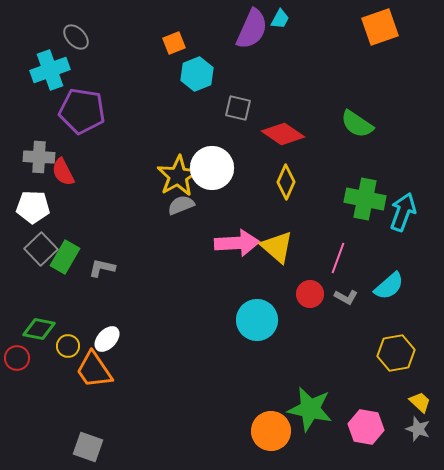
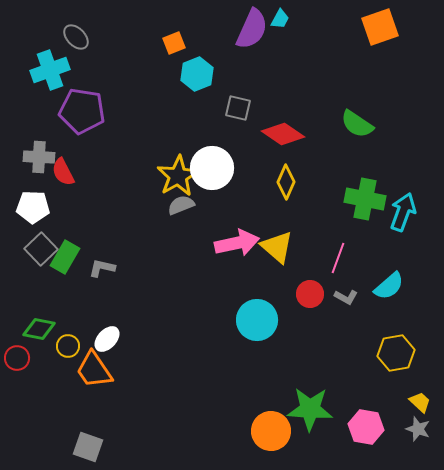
pink arrow at (237, 243): rotated 9 degrees counterclockwise
green star at (310, 409): rotated 9 degrees counterclockwise
